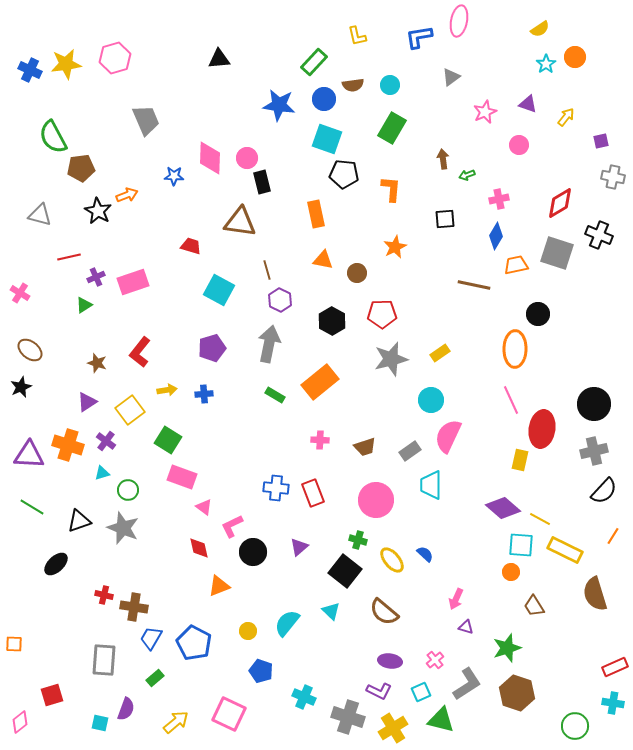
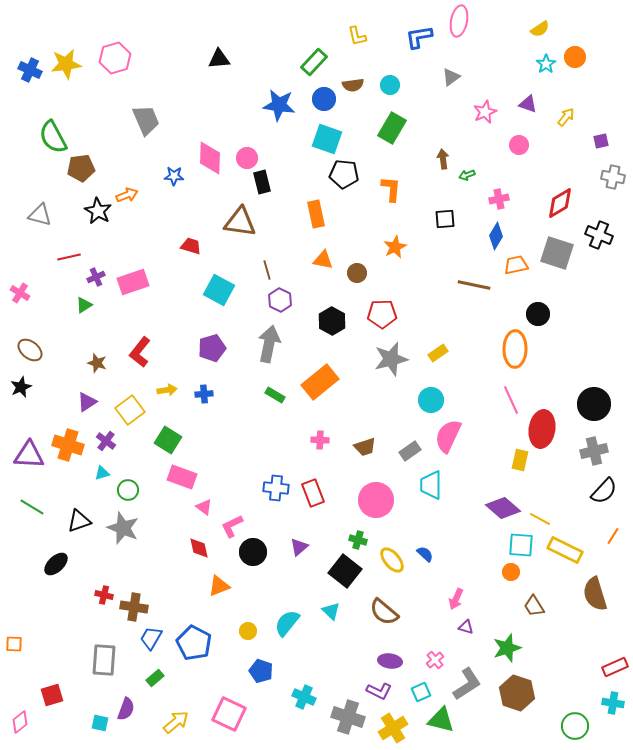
yellow rectangle at (440, 353): moved 2 px left
